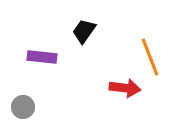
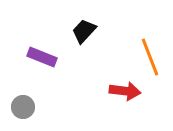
black trapezoid: rotated 8 degrees clockwise
purple rectangle: rotated 16 degrees clockwise
red arrow: moved 3 px down
